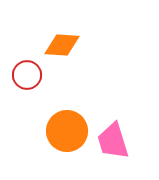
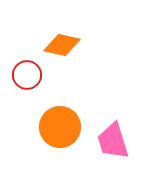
orange diamond: rotated 9 degrees clockwise
orange circle: moved 7 px left, 4 px up
